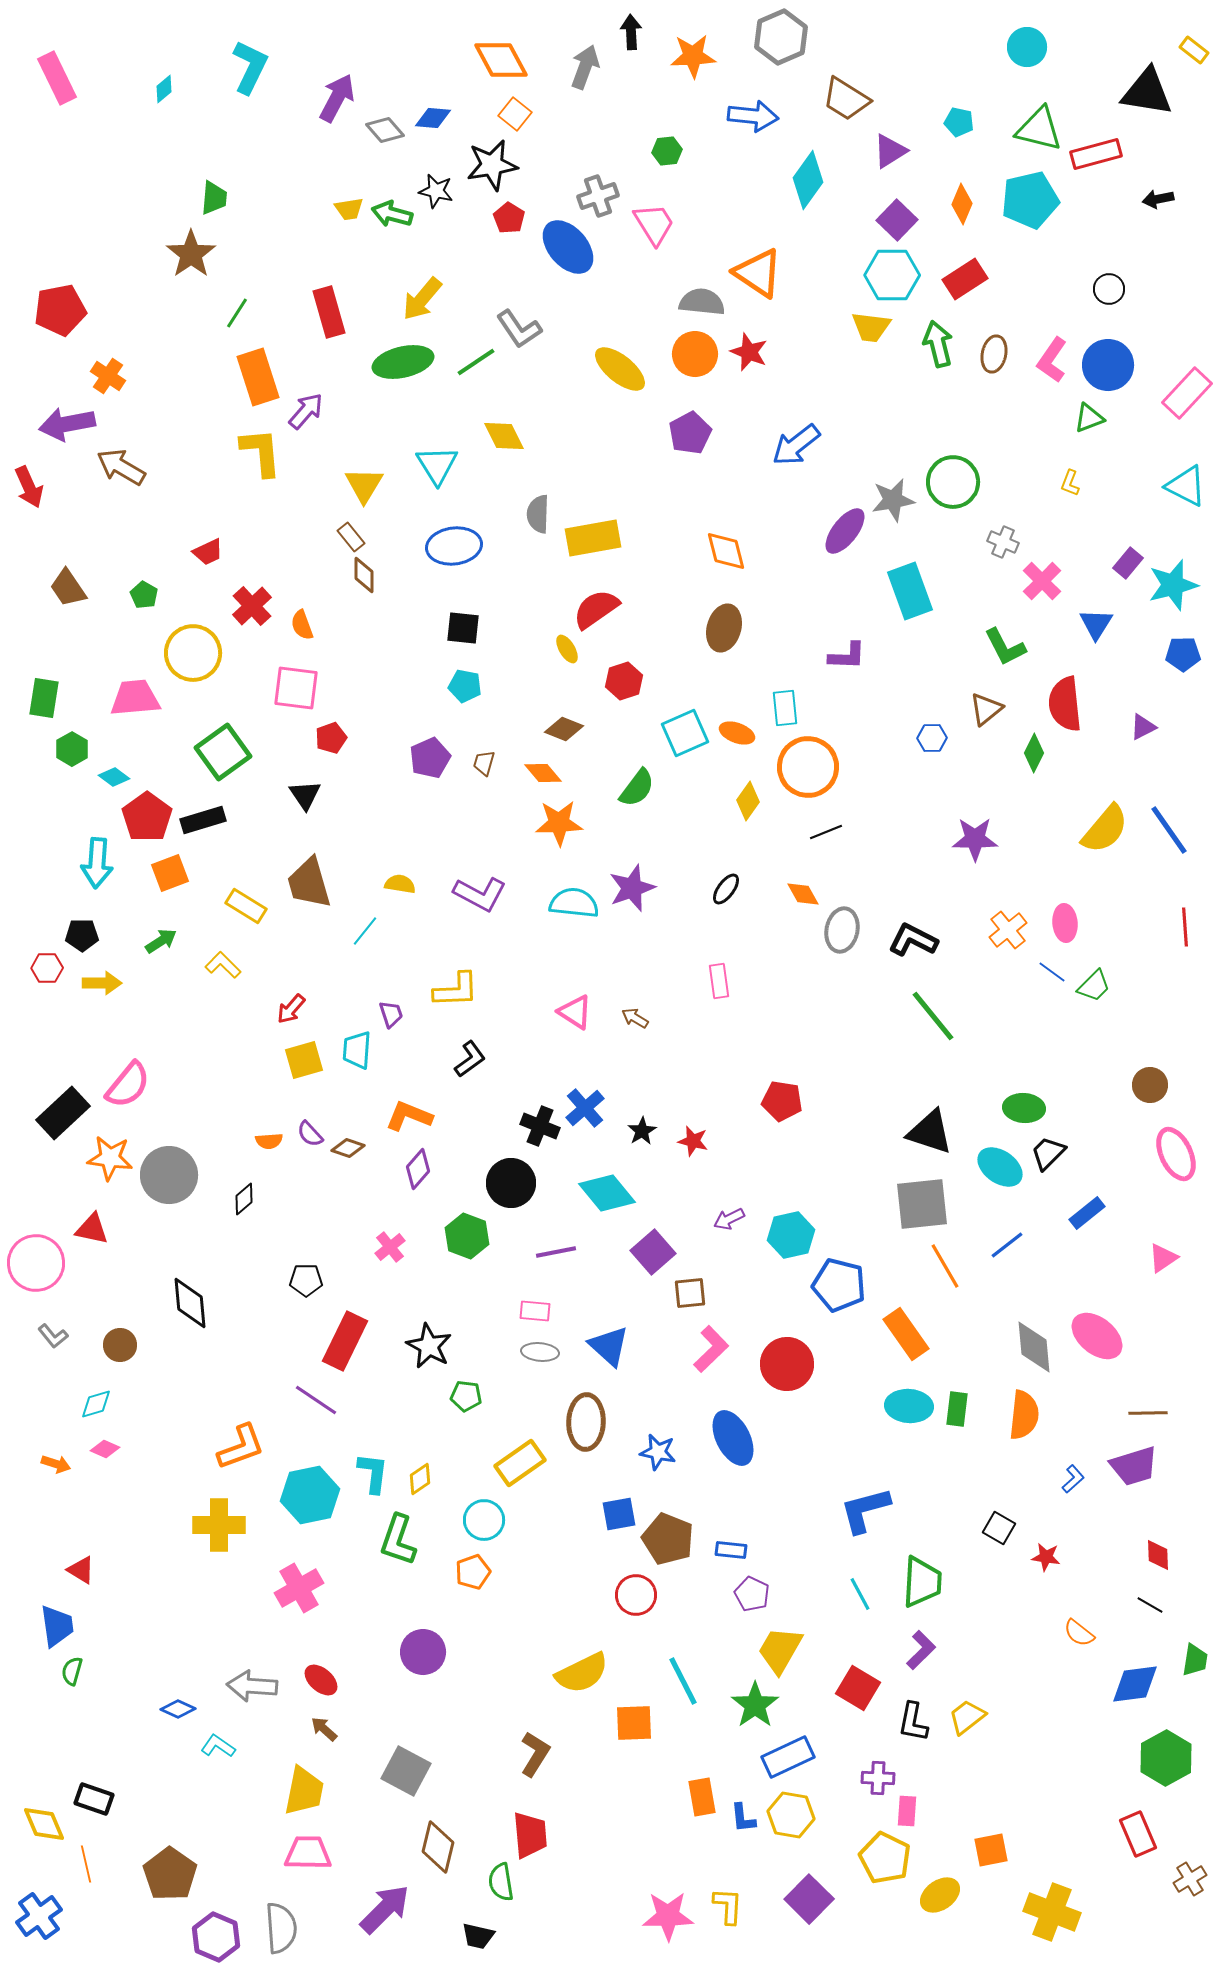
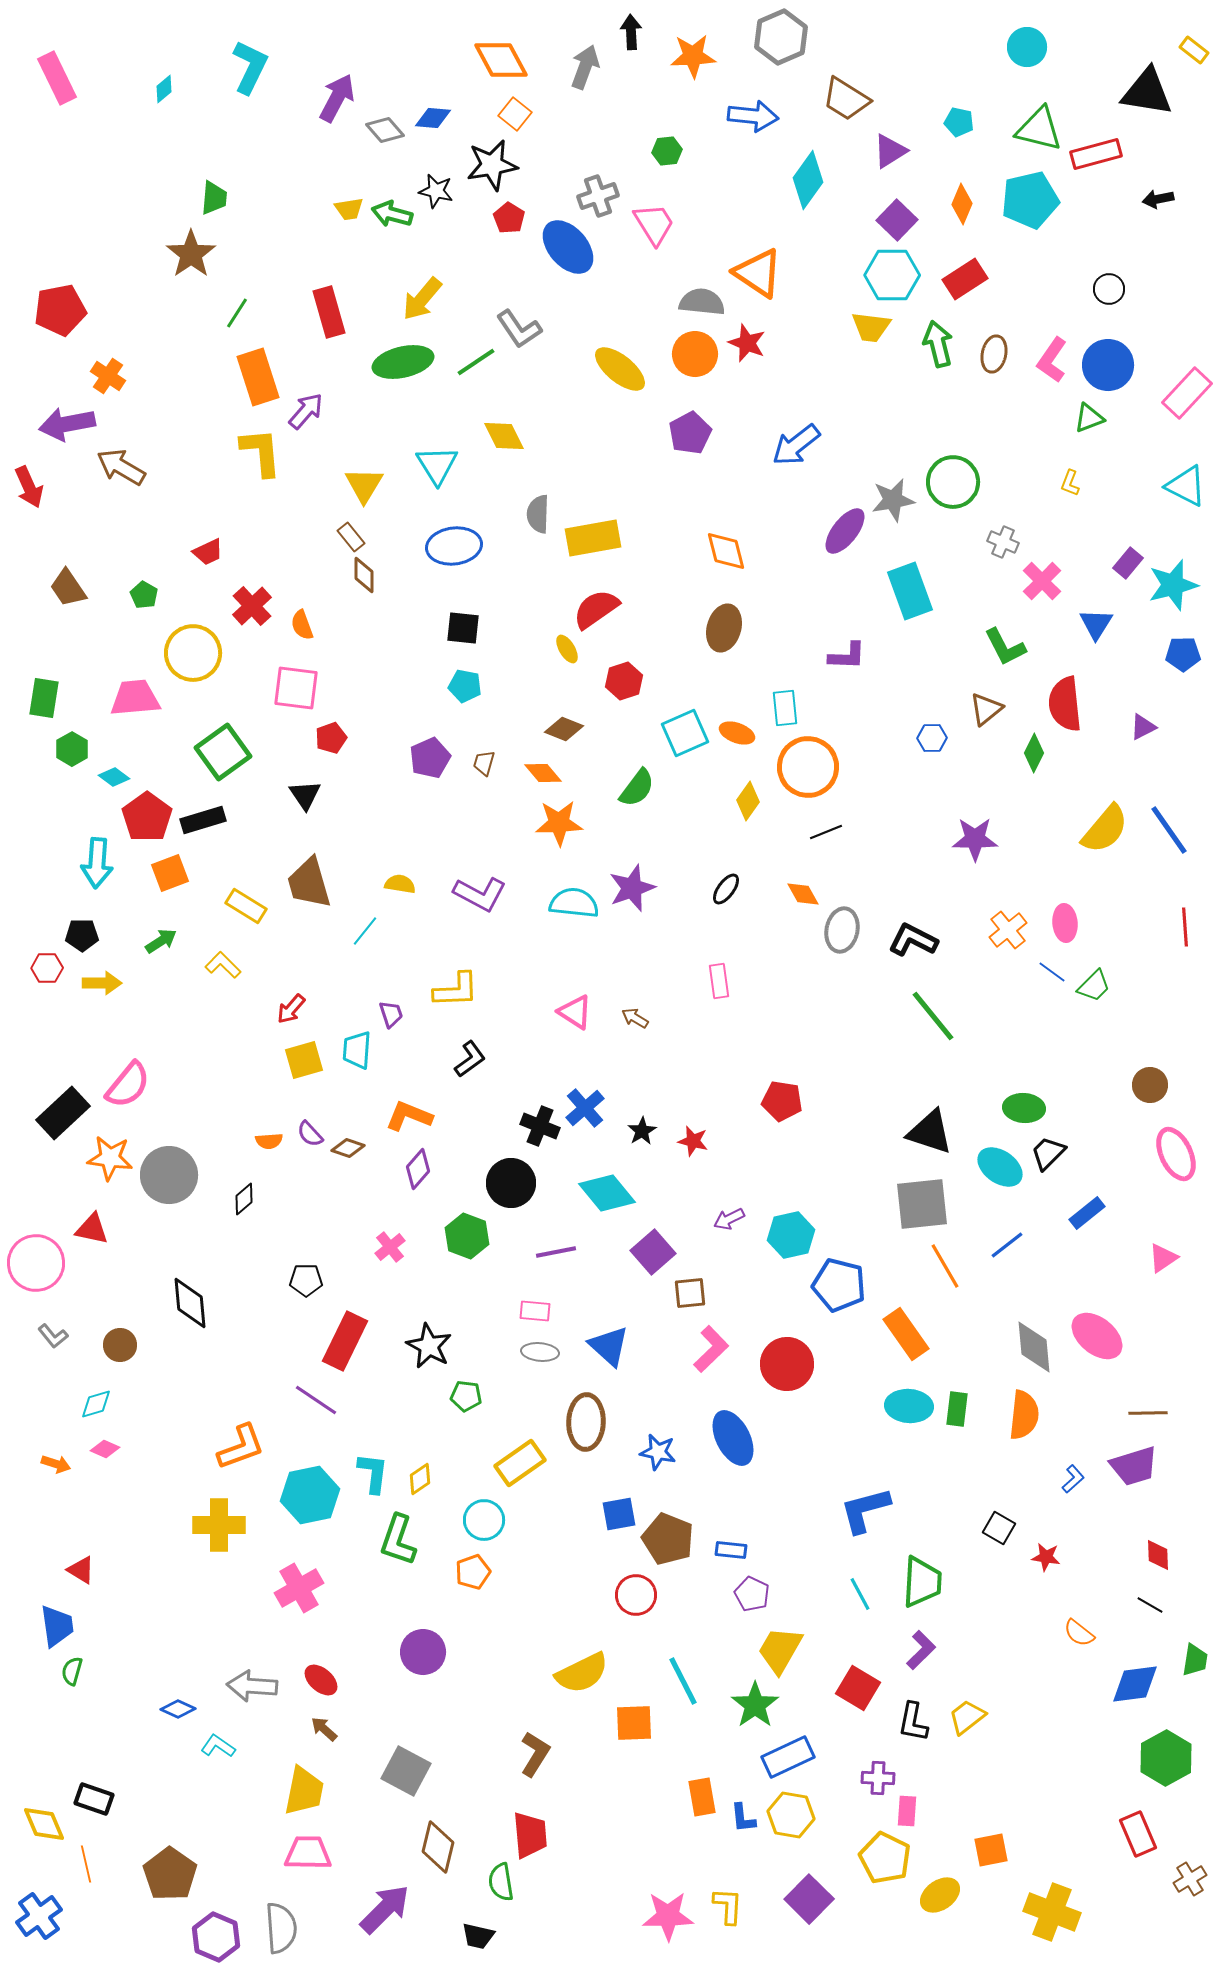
red star at (749, 352): moved 2 px left, 9 px up
